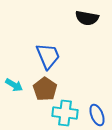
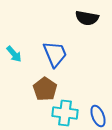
blue trapezoid: moved 7 px right, 2 px up
cyan arrow: moved 31 px up; rotated 18 degrees clockwise
blue ellipse: moved 1 px right, 1 px down
